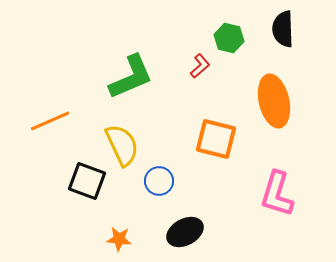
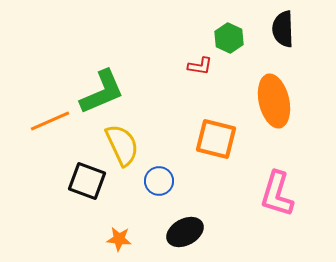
green hexagon: rotated 12 degrees clockwise
red L-shape: rotated 50 degrees clockwise
green L-shape: moved 29 px left, 15 px down
